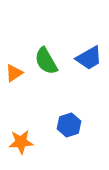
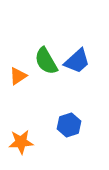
blue trapezoid: moved 12 px left, 3 px down; rotated 12 degrees counterclockwise
orange triangle: moved 4 px right, 3 px down
